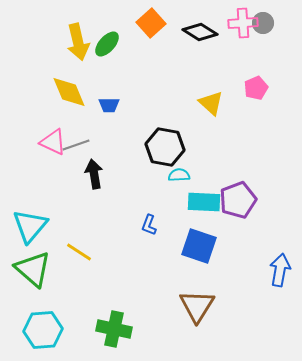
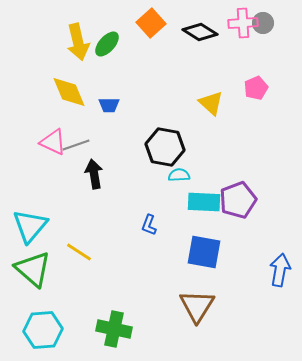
blue square: moved 5 px right, 6 px down; rotated 9 degrees counterclockwise
